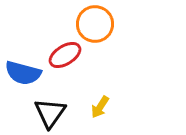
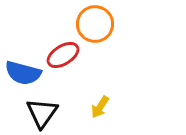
red ellipse: moved 2 px left
black triangle: moved 8 px left
